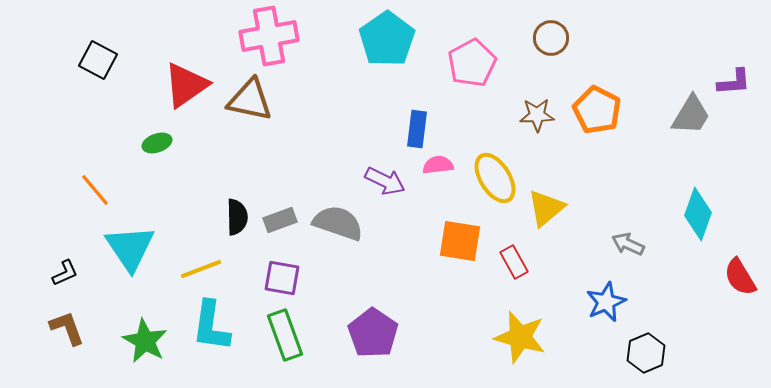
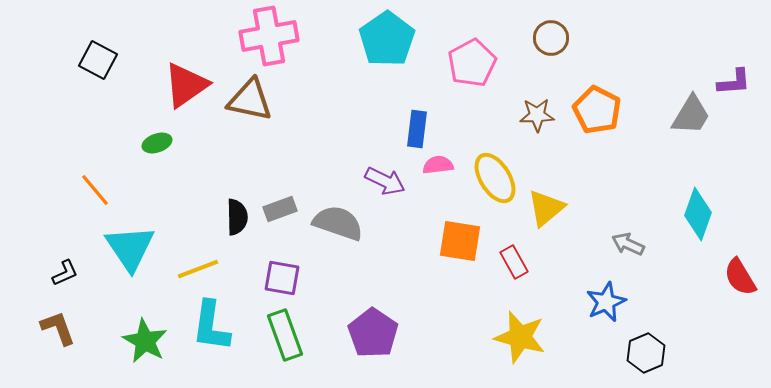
gray rectangle: moved 11 px up
yellow line: moved 3 px left
brown L-shape: moved 9 px left
